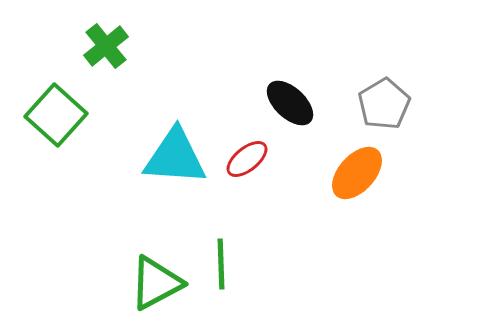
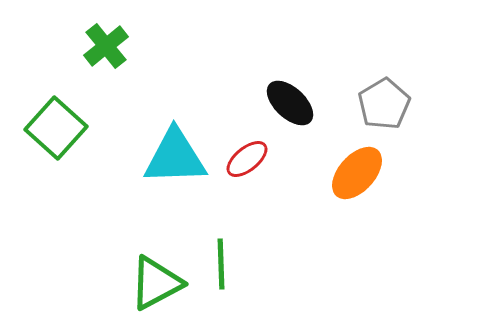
green square: moved 13 px down
cyan triangle: rotated 6 degrees counterclockwise
